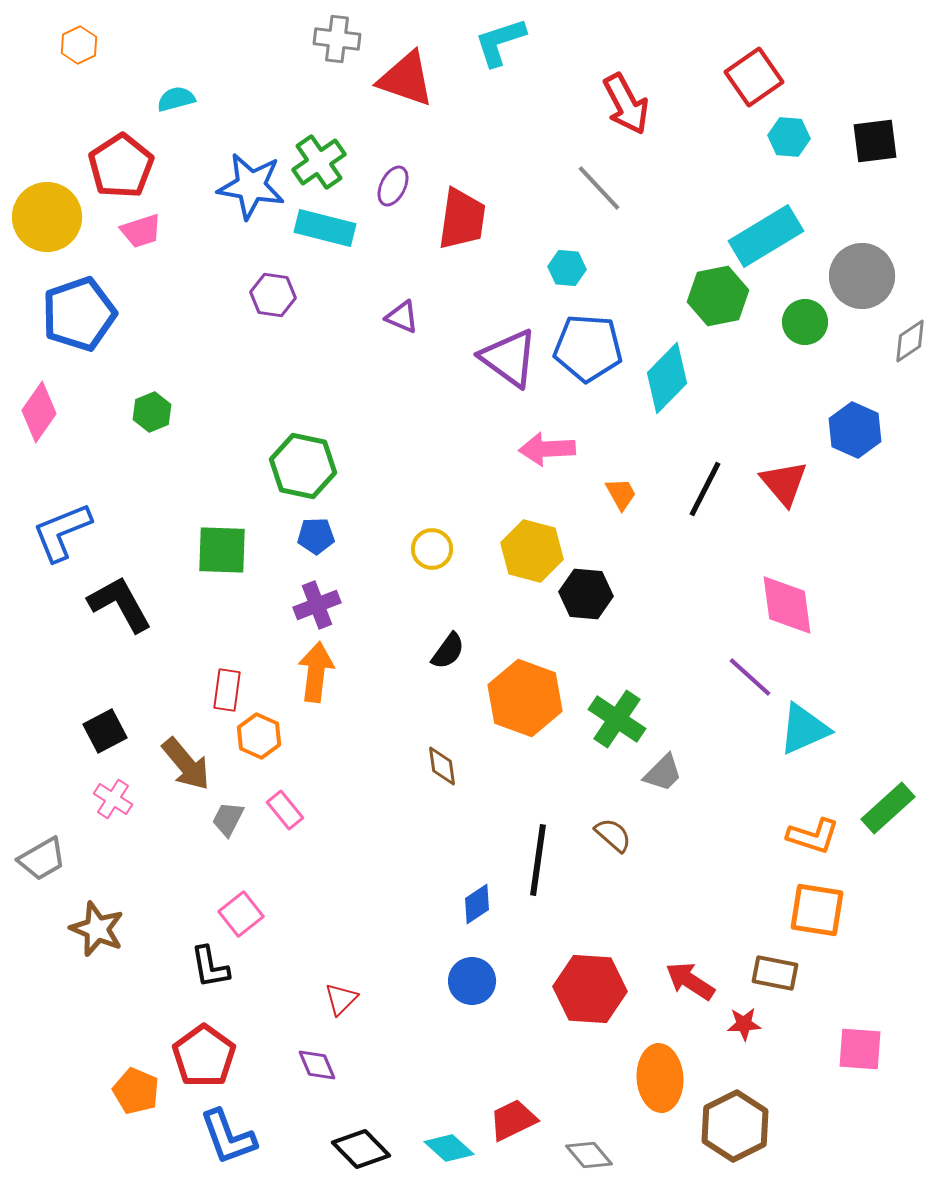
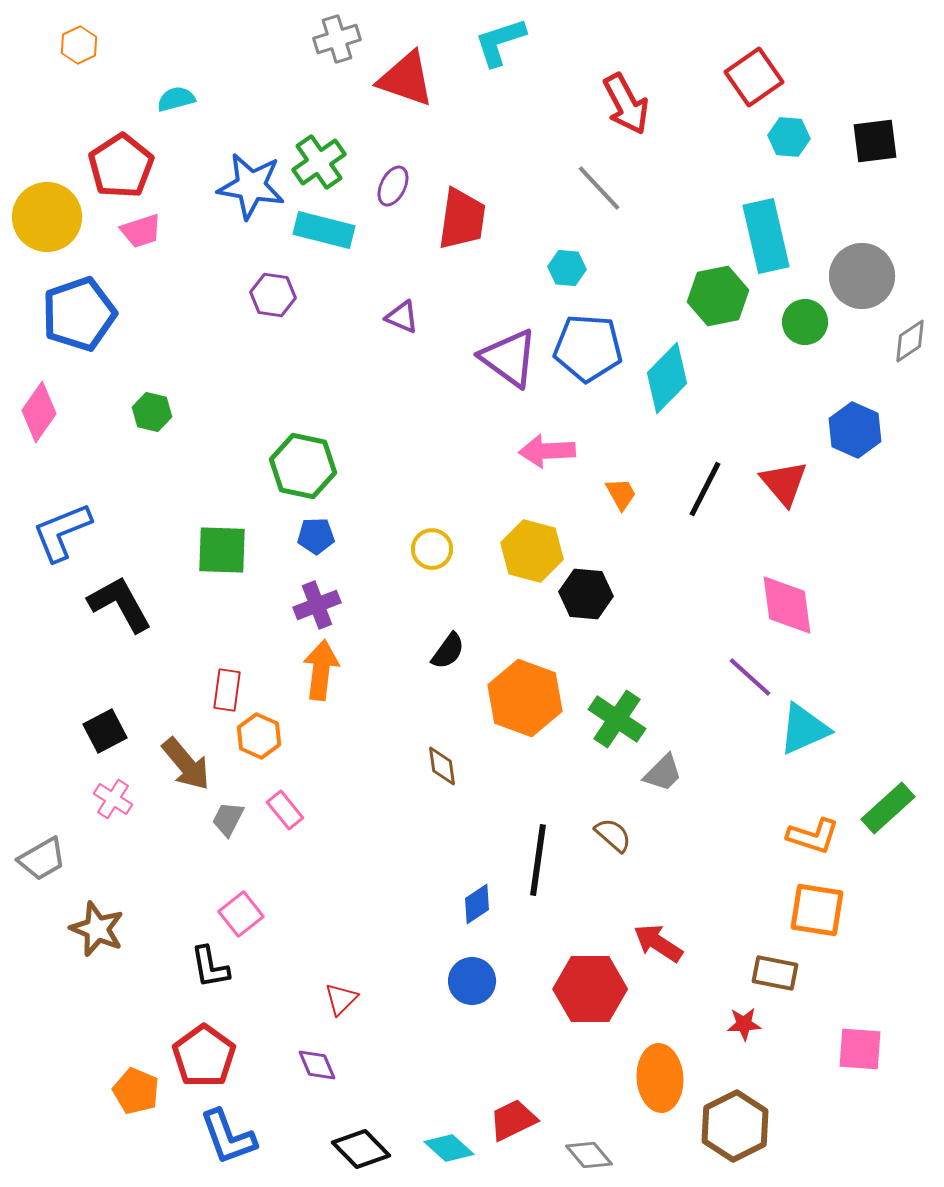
gray cross at (337, 39): rotated 24 degrees counterclockwise
cyan rectangle at (325, 228): moved 1 px left, 2 px down
cyan rectangle at (766, 236): rotated 72 degrees counterclockwise
green hexagon at (152, 412): rotated 24 degrees counterclockwise
pink arrow at (547, 449): moved 2 px down
orange arrow at (316, 672): moved 5 px right, 2 px up
red arrow at (690, 981): moved 32 px left, 38 px up
red hexagon at (590, 989): rotated 4 degrees counterclockwise
